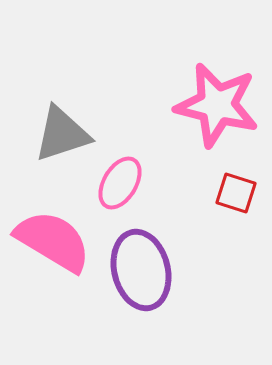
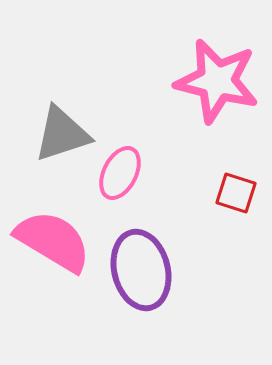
pink star: moved 24 px up
pink ellipse: moved 10 px up; rotated 4 degrees counterclockwise
